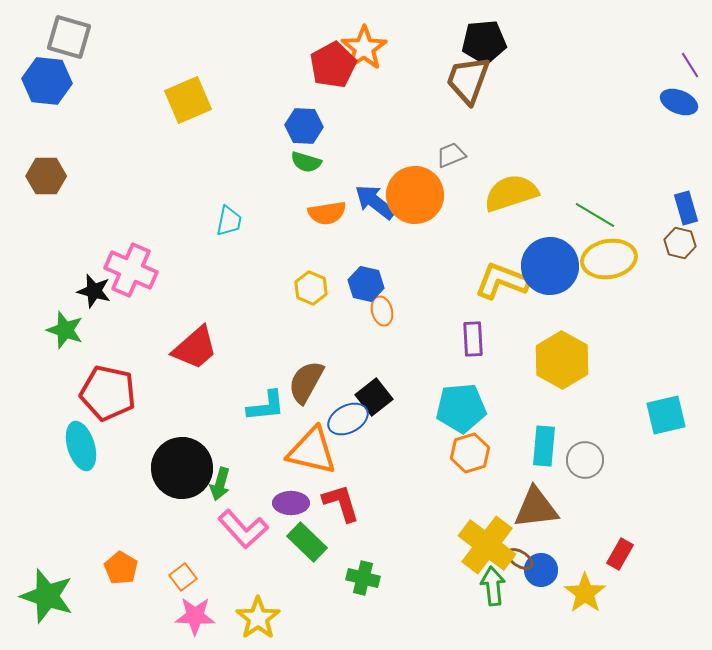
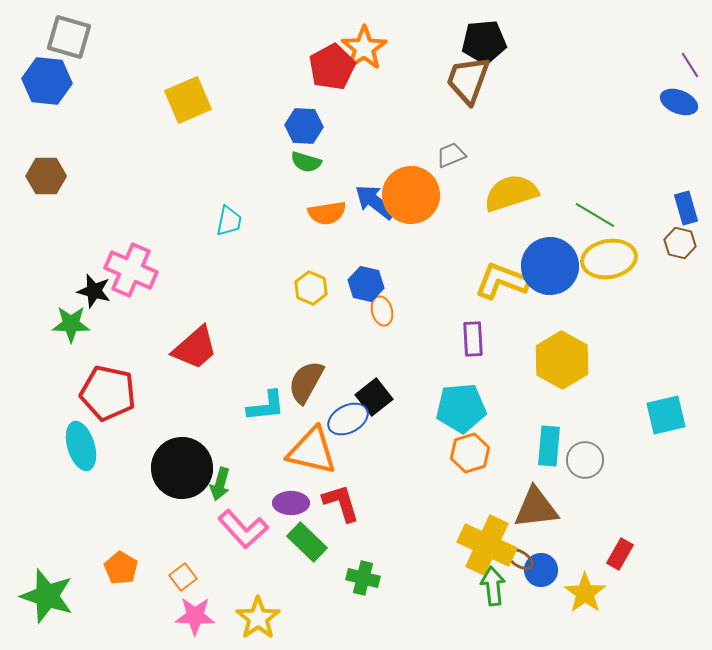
red pentagon at (333, 65): moved 1 px left, 2 px down
orange circle at (415, 195): moved 4 px left
green star at (65, 330): moved 6 px right, 6 px up; rotated 18 degrees counterclockwise
cyan rectangle at (544, 446): moved 5 px right
yellow cross at (487, 545): rotated 12 degrees counterclockwise
